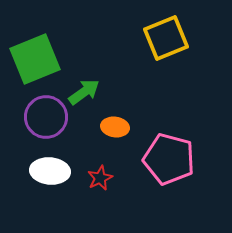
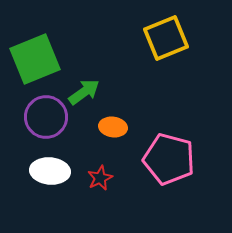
orange ellipse: moved 2 px left
